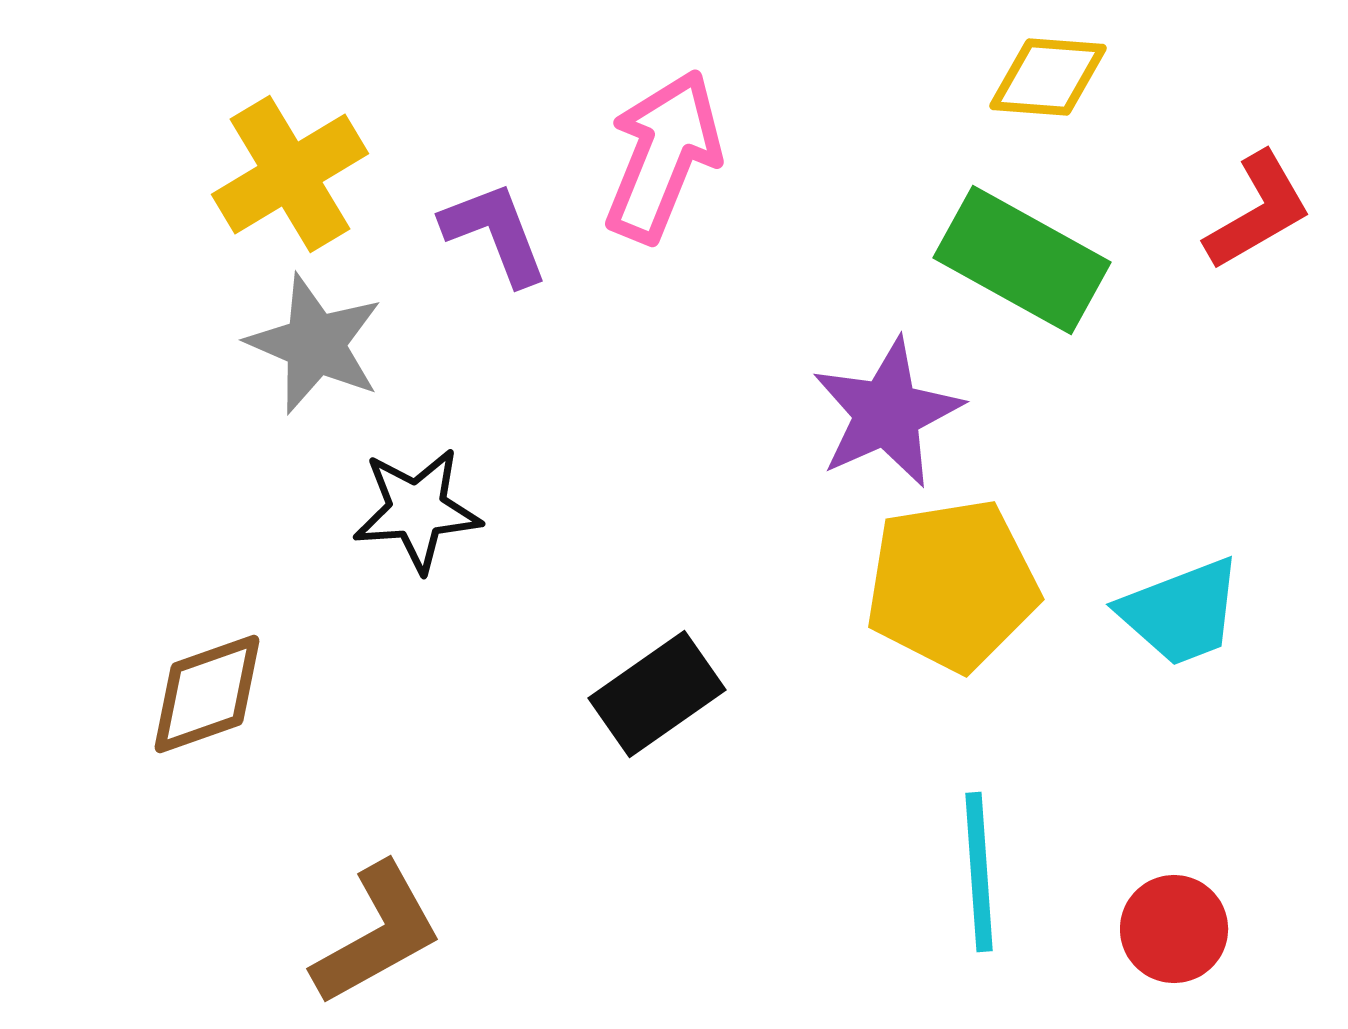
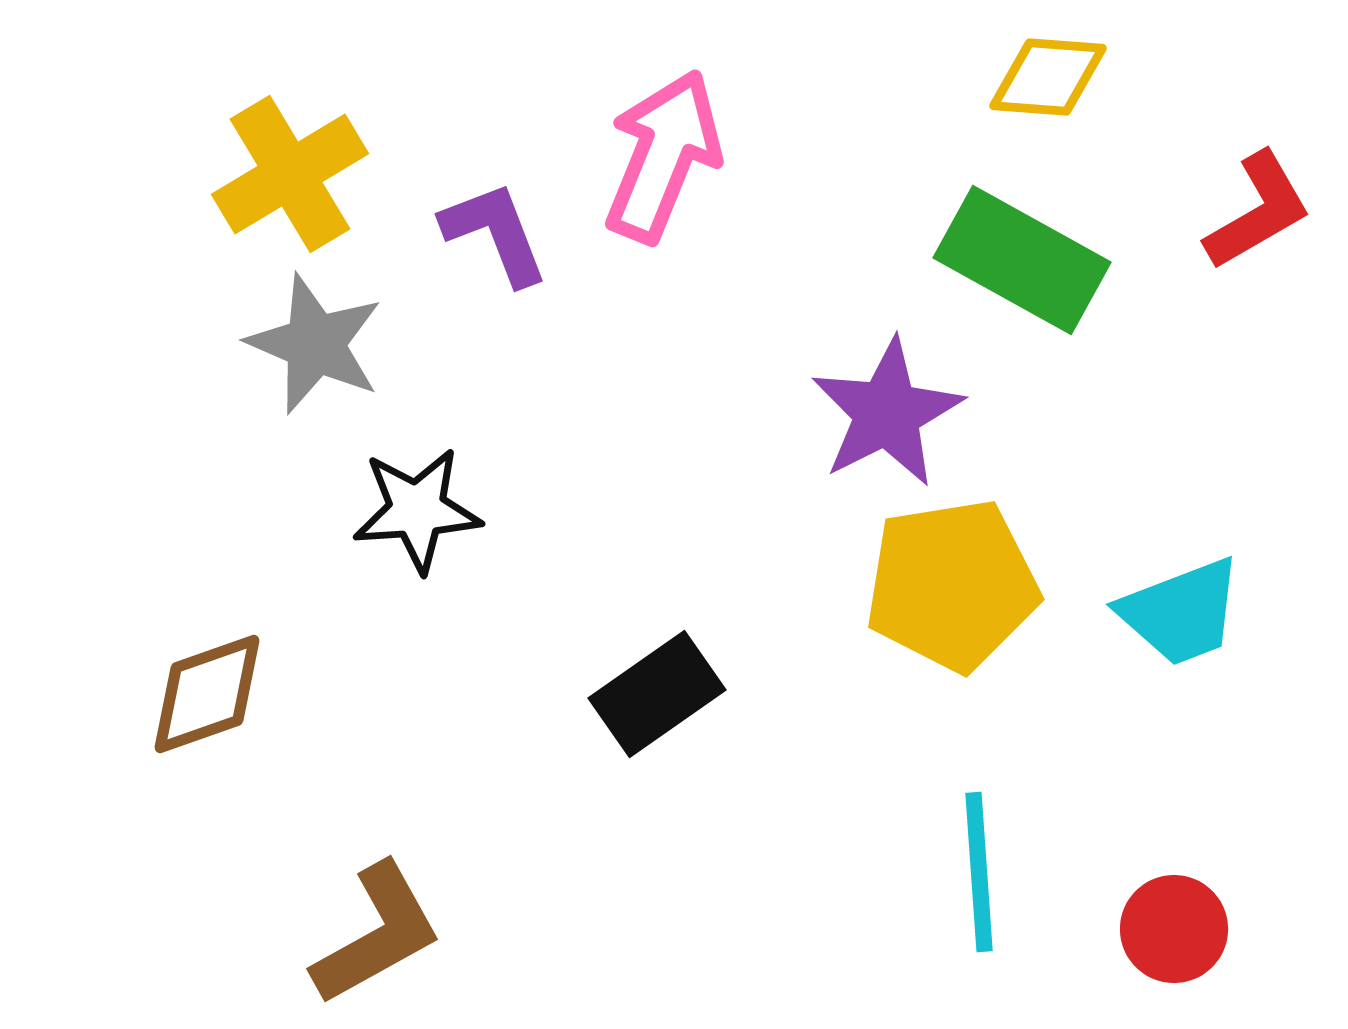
purple star: rotated 3 degrees counterclockwise
